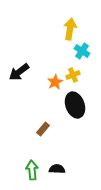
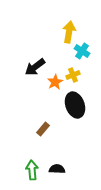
yellow arrow: moved 1 px left, 3 px down
black arrow: moved 16 px right, 5 px up
